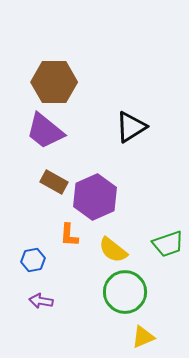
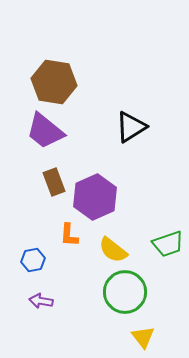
brown hexagon: rotated 9 degrees clockwise
brown rectangle: rotated 40 degrees clockwise
yellow triangle: rotated 45 degrees counterclockwise
